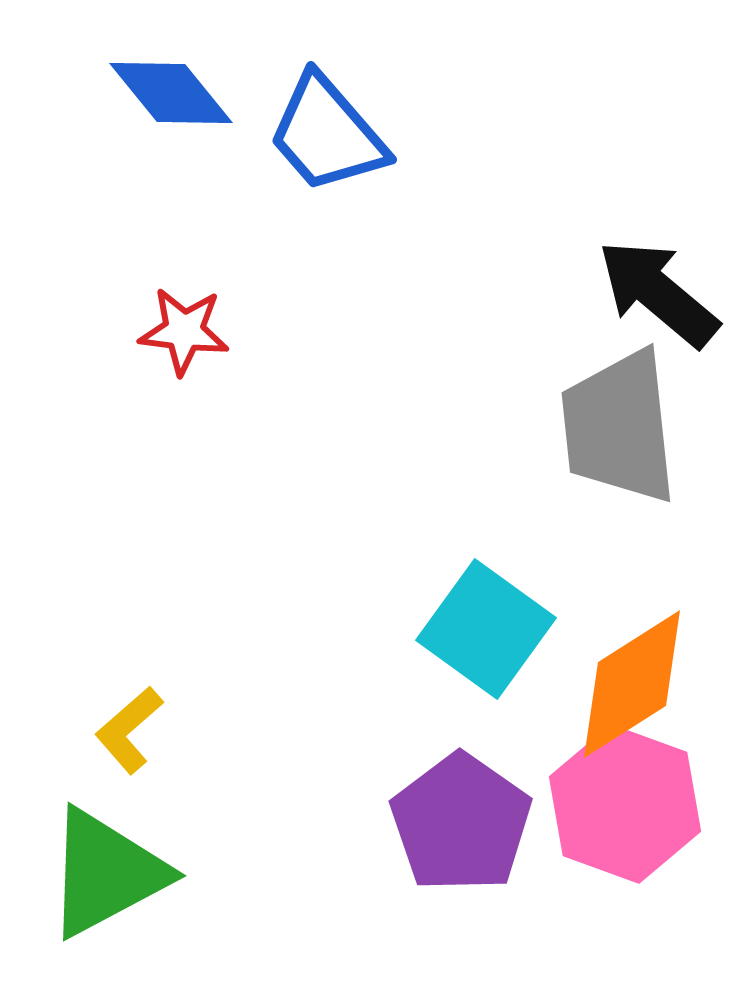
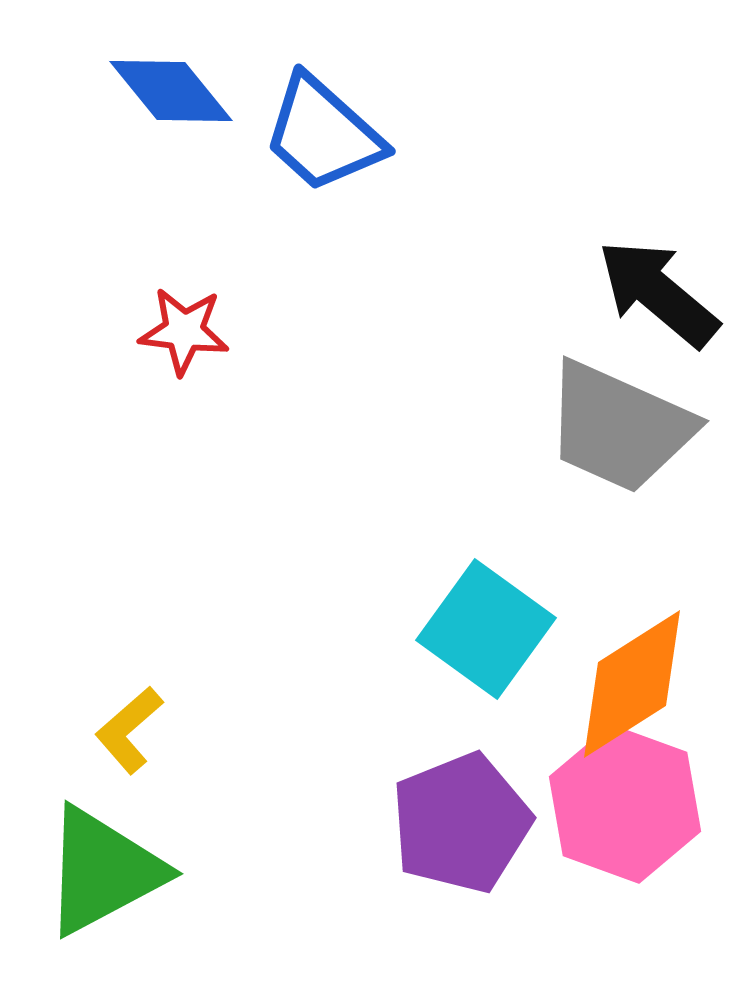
blue diamond: moved 2 px up
blue trapezoid: moved 4 px left; rotated 7 degrees counterclockwise
gray trapezoid: rotated 60 degrees counterclockwise
purple pentagon: rotated 15 degrees clockwise
green triangle: moved 3 px left, 2 px up
